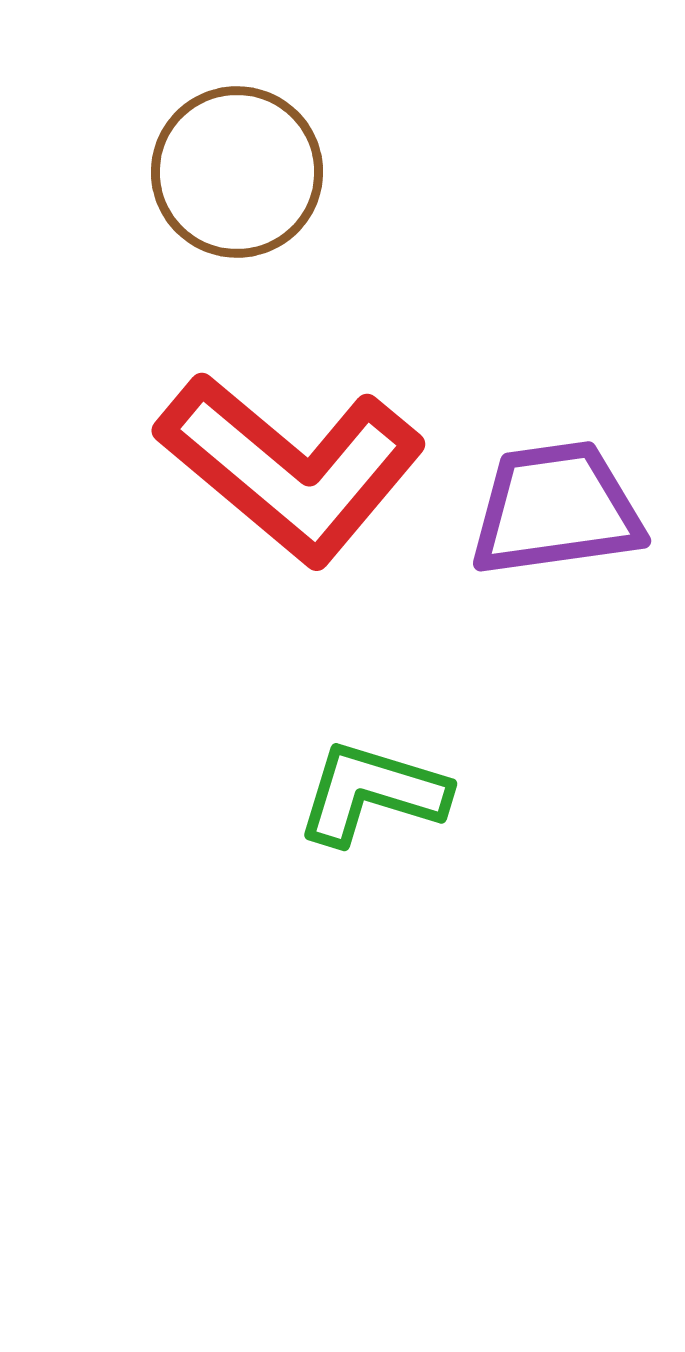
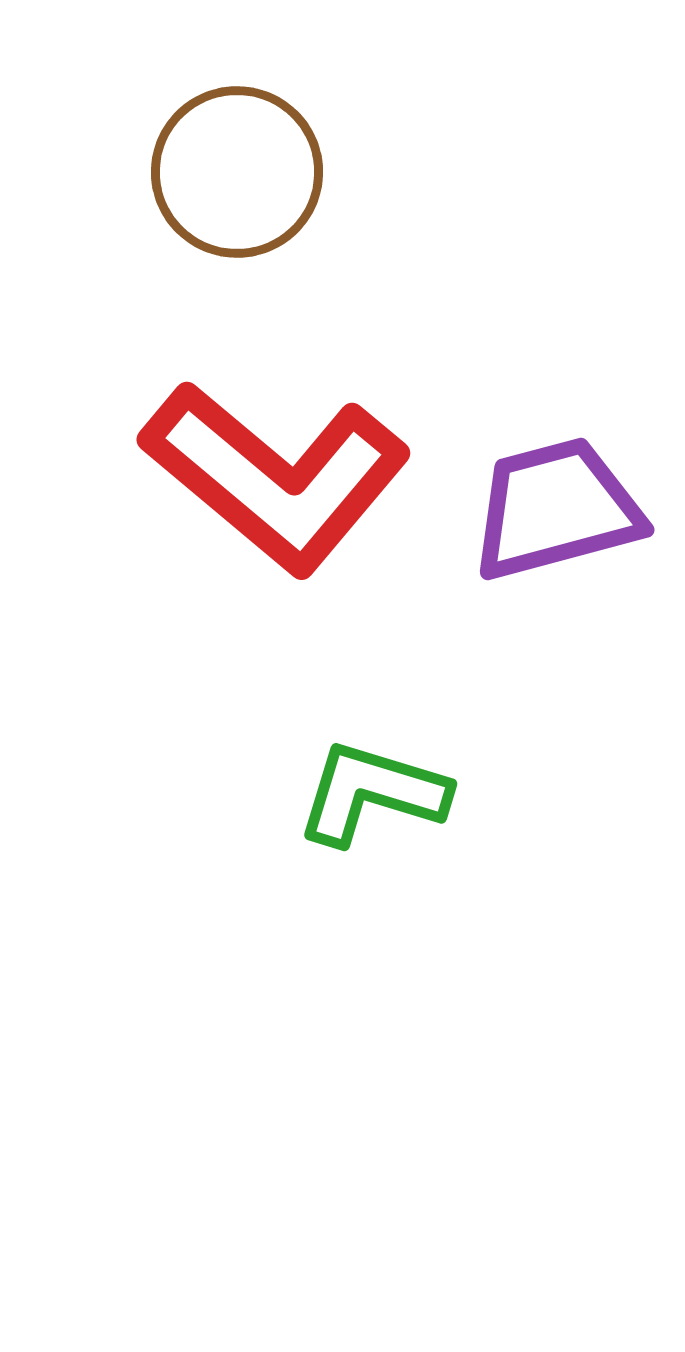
red L-shape: moved 15 px left, 9 px down
purple trapezoid: rotated 7 degrees counterclockwise
